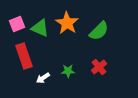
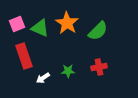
green semicircle: moved 1 px left
red cross: rotated 28 degrees clockwise
